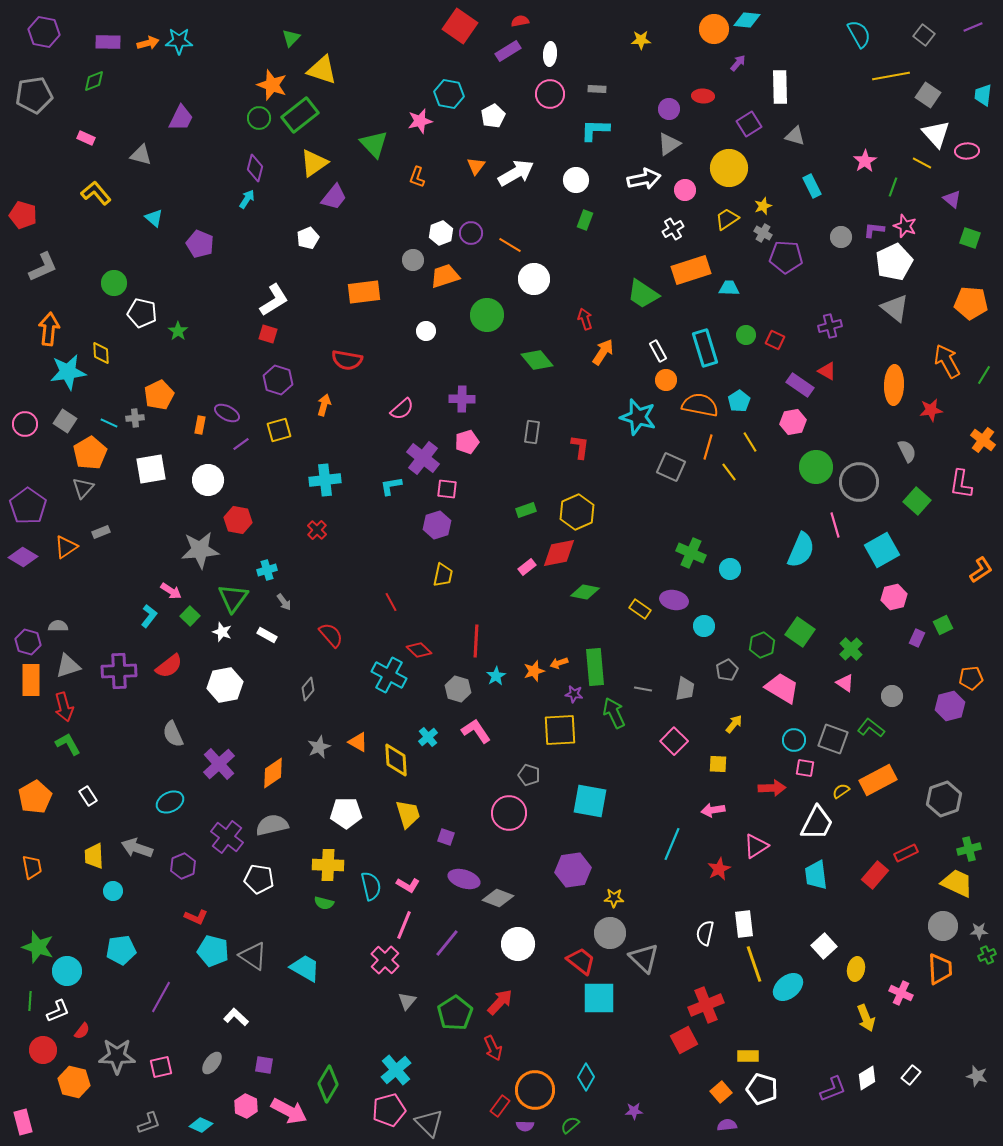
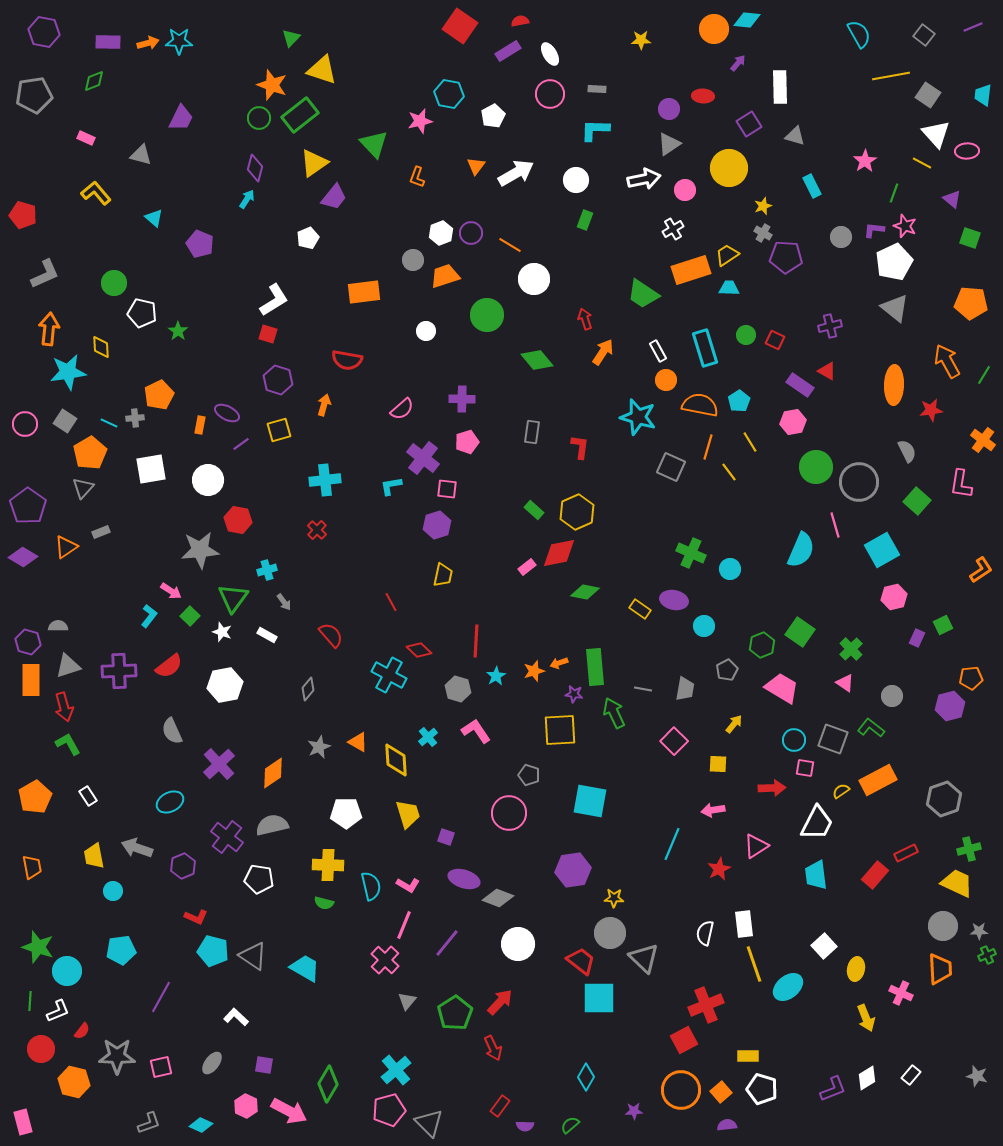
white ellipse at (550, 54): rotated 35 degrees counterclockwise
green line at (893, 187): moved 1 px right, 6 px down
yellow trapezoid at (727, 219): moved 36 px down
gray L-shape at (43, 267): moved 2 px right, 7 px down
yellow diamond at (101, 353): moved 6 px up
green rectangle at (526, 510): moved 8 px right; rotated 60 degrees clockwise
gray semicircle at (173, 734): moved 1 px left, 3 px up
yellow trapezoid at (94, 856): rotated 8 degrees counterclockwise
red circle at (43, 1050): moved 2 px left, 1 px up
orange circle at (535, 1090): moved 146 px right
